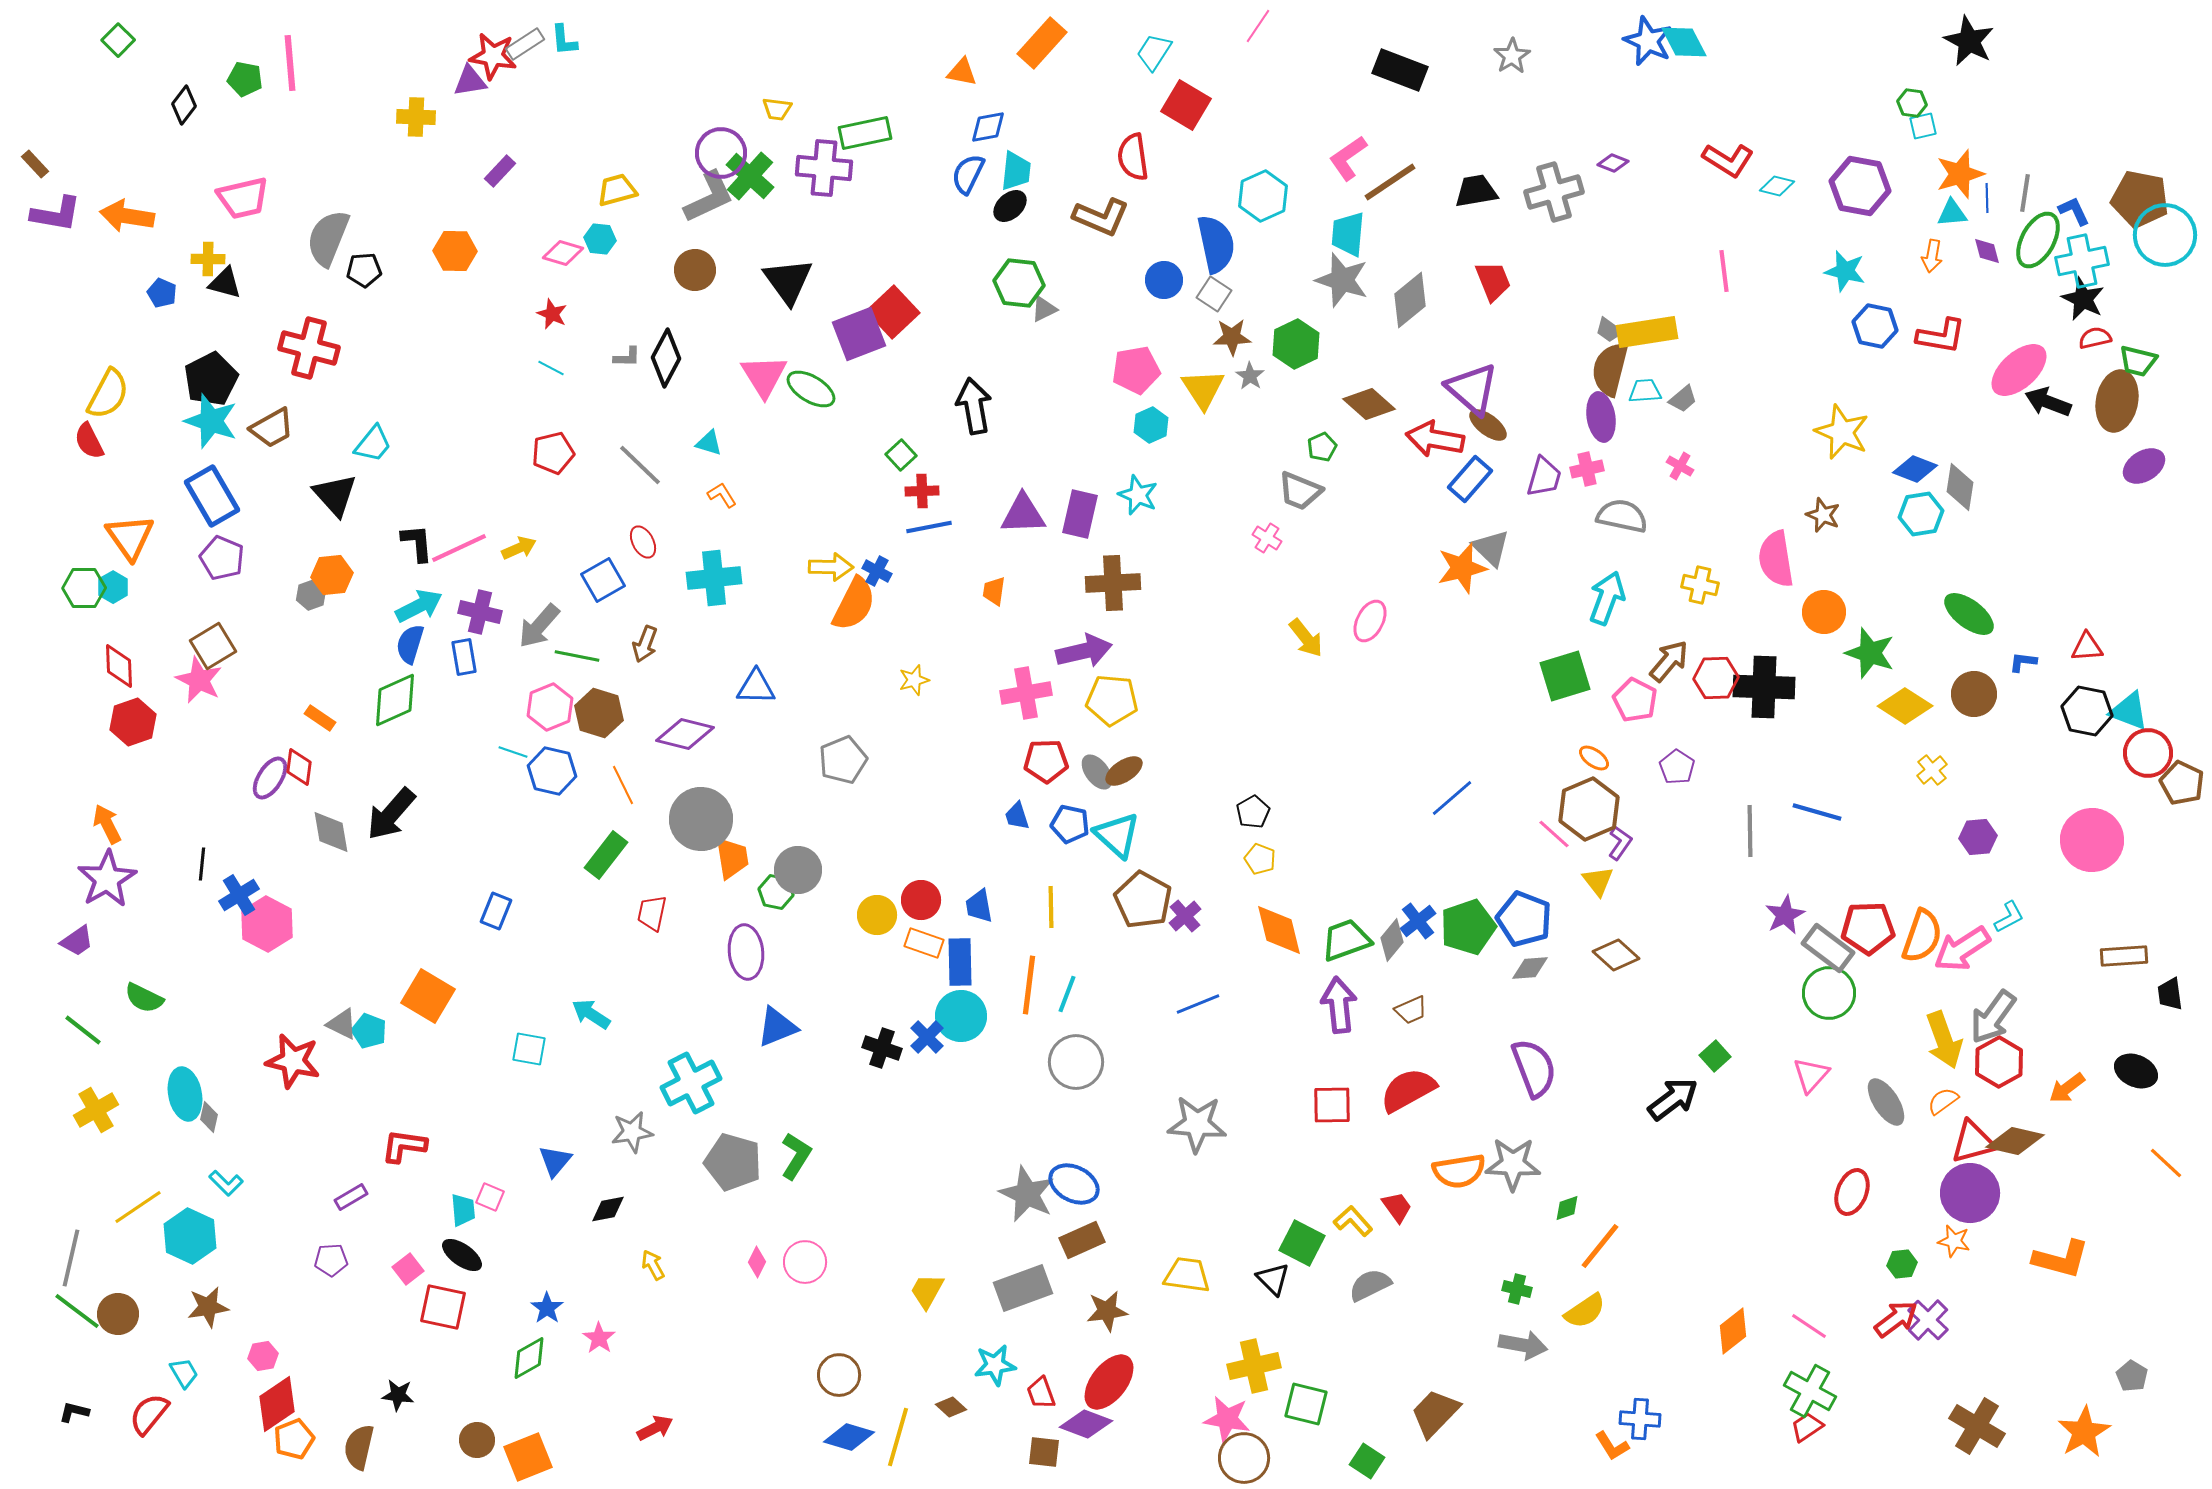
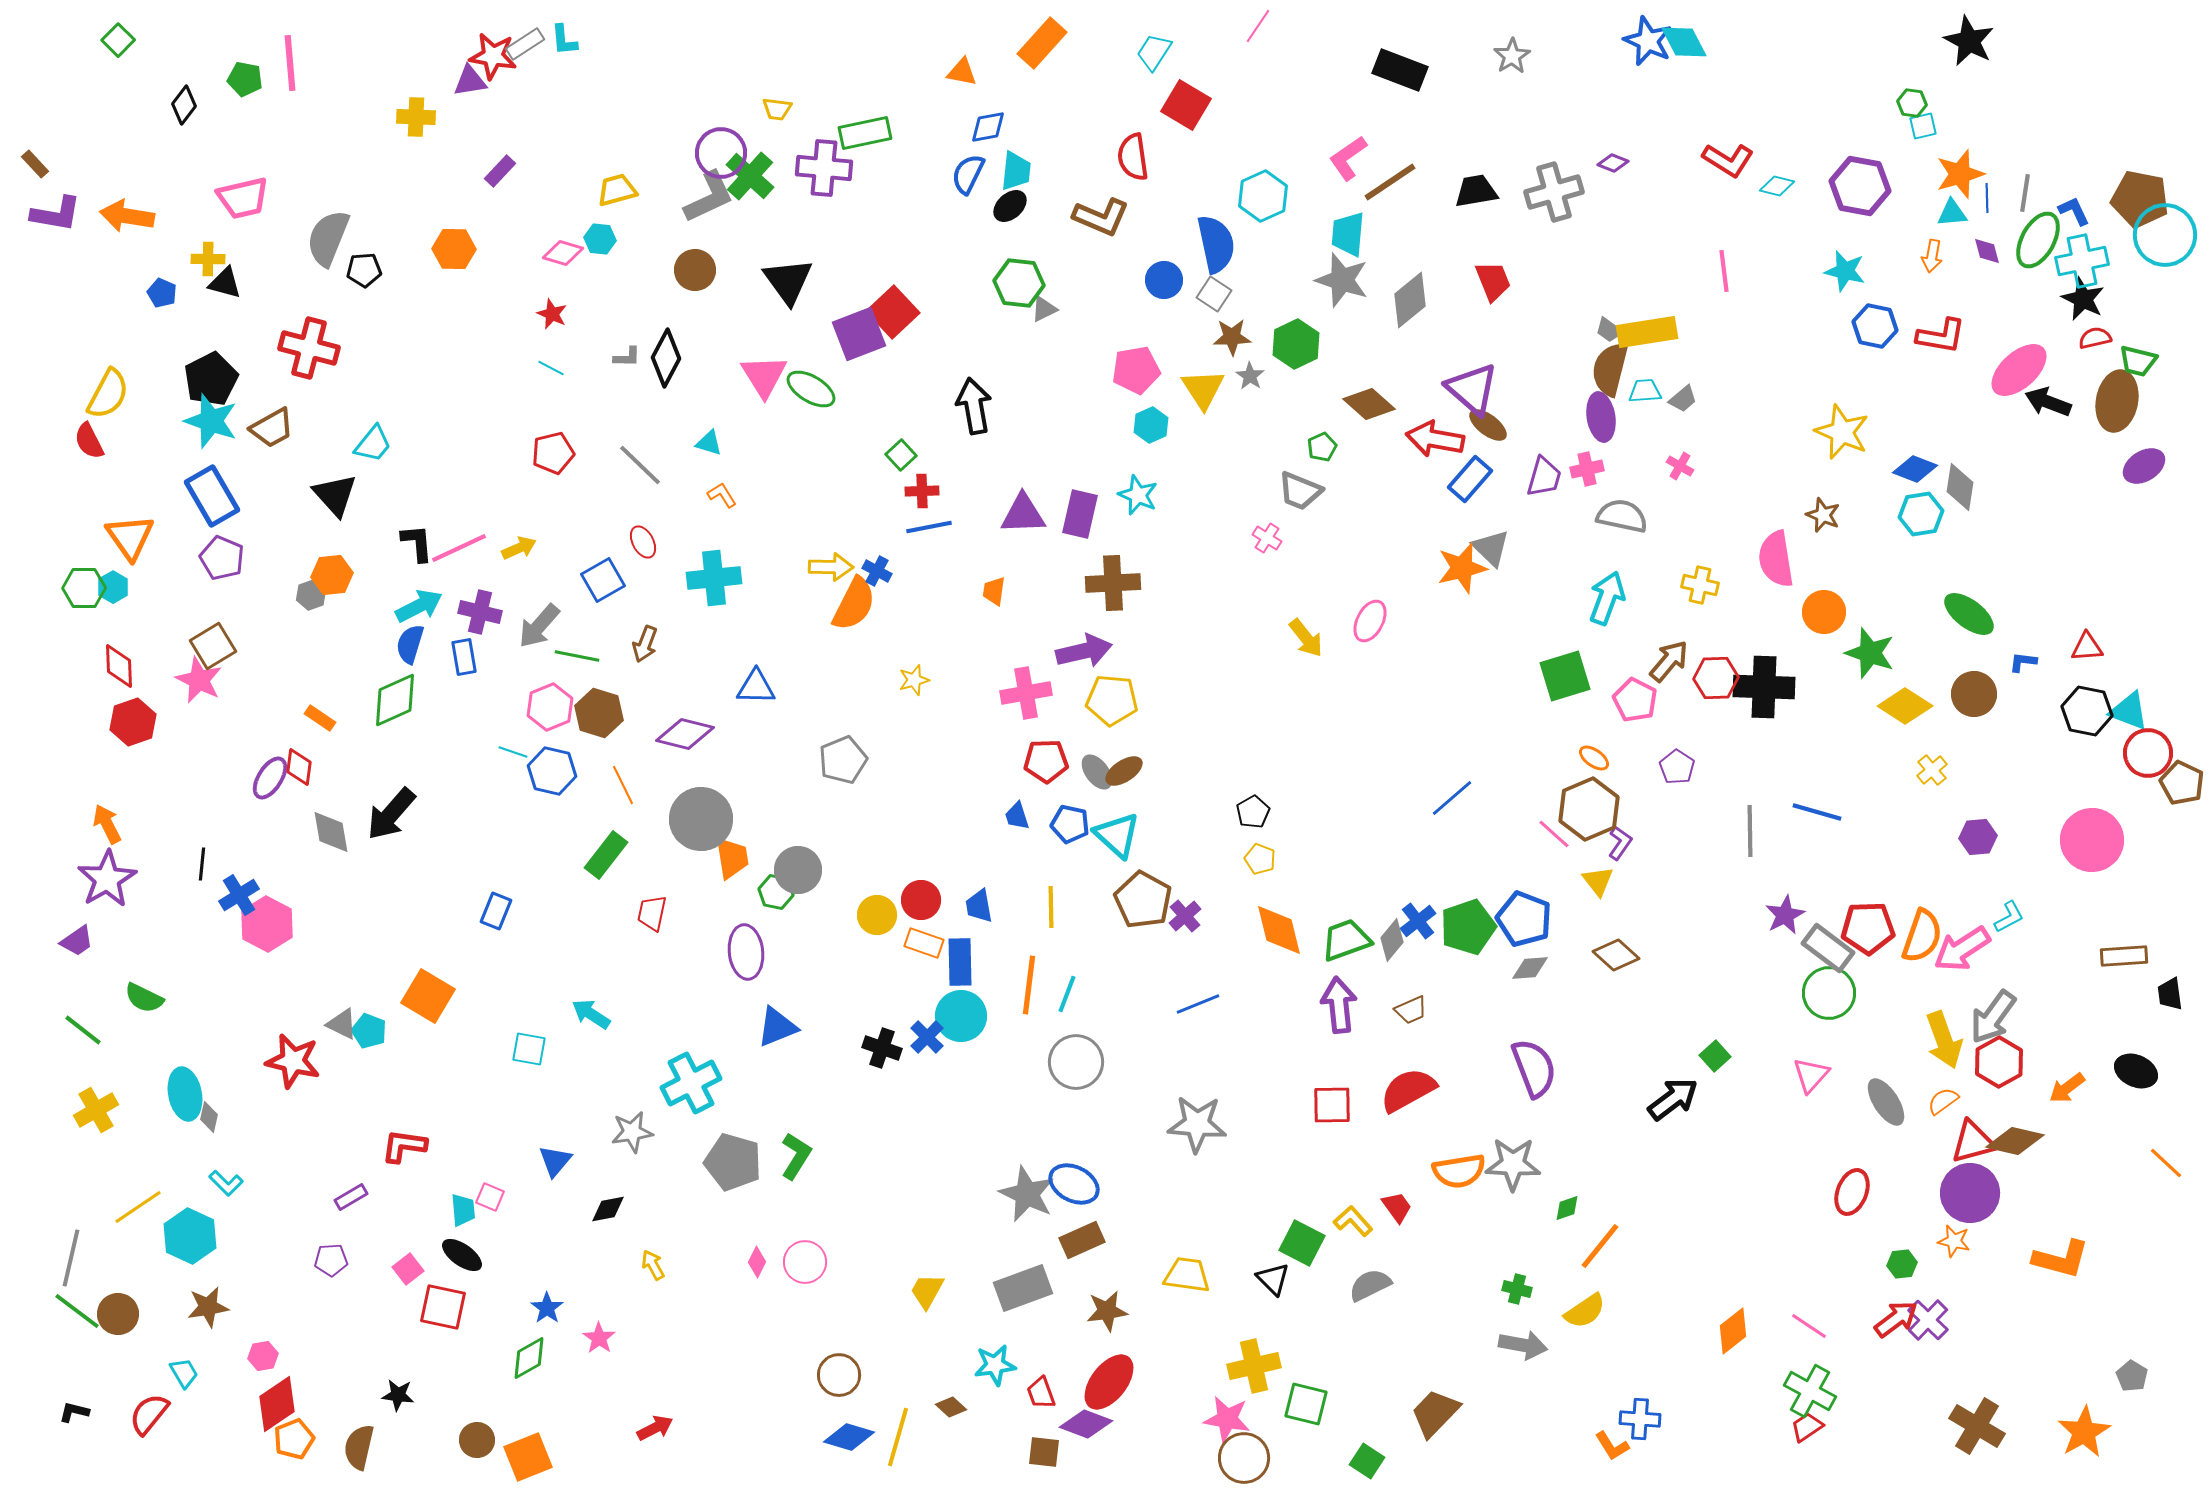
orange hexagon at (455, 251): moved 1 px left, 2 px up
